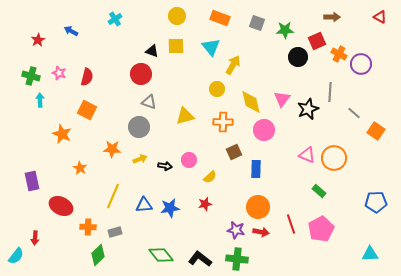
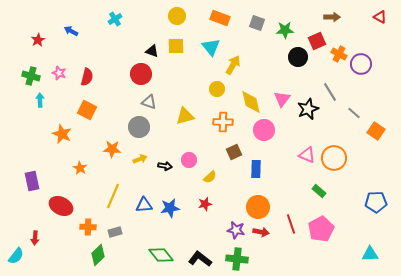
gray line at (330, 92): rotated 36 degrees counterclockwise
